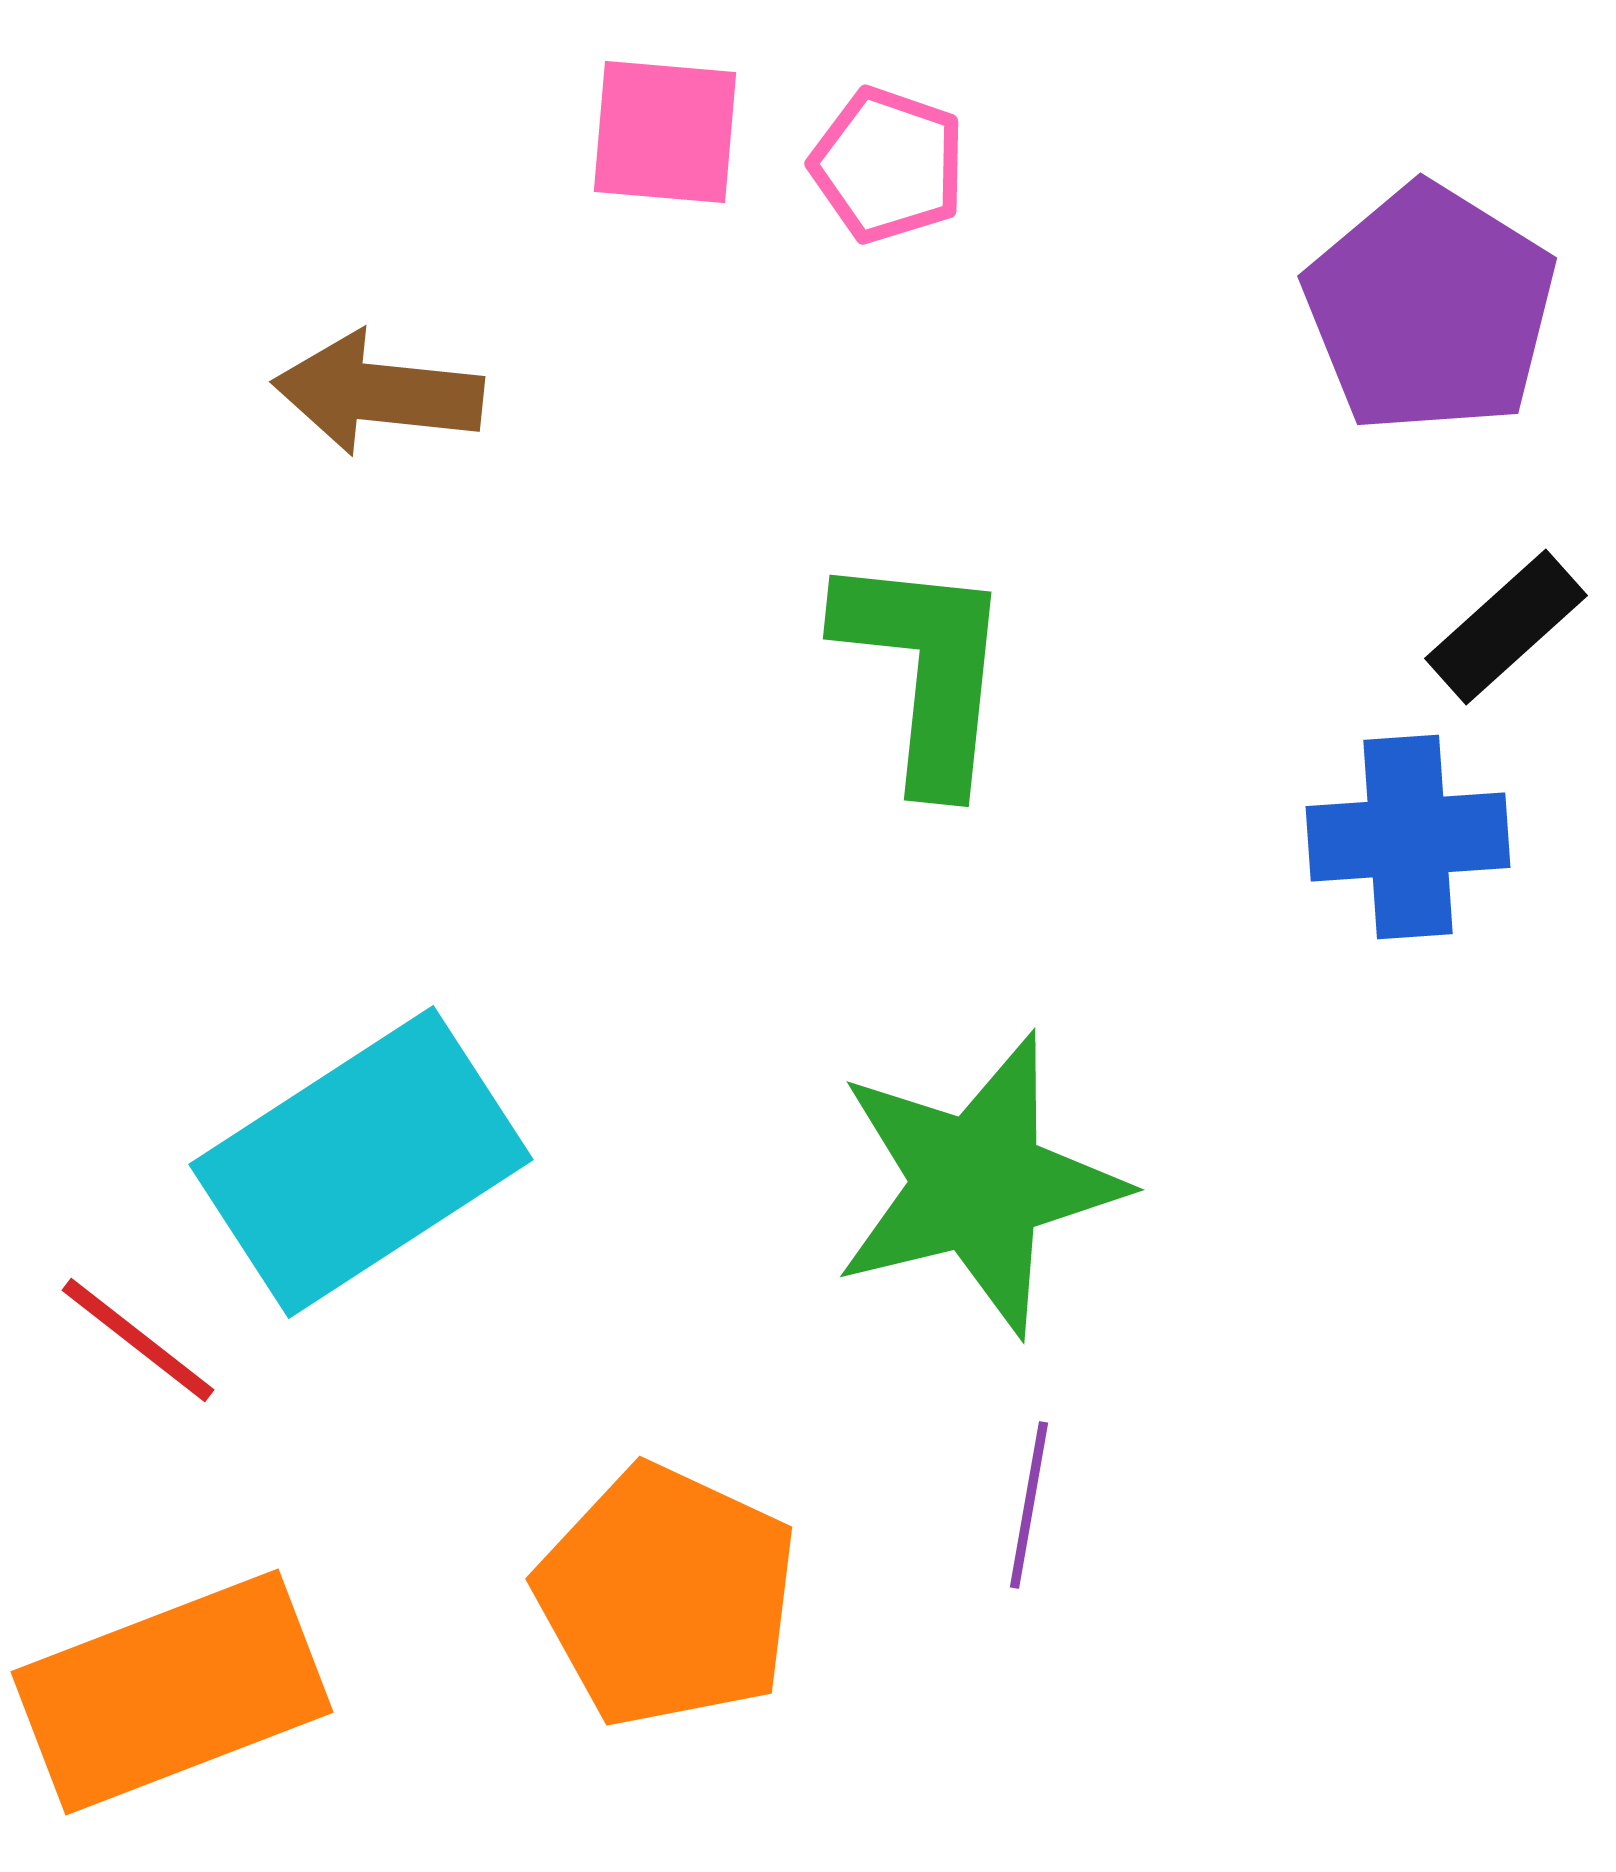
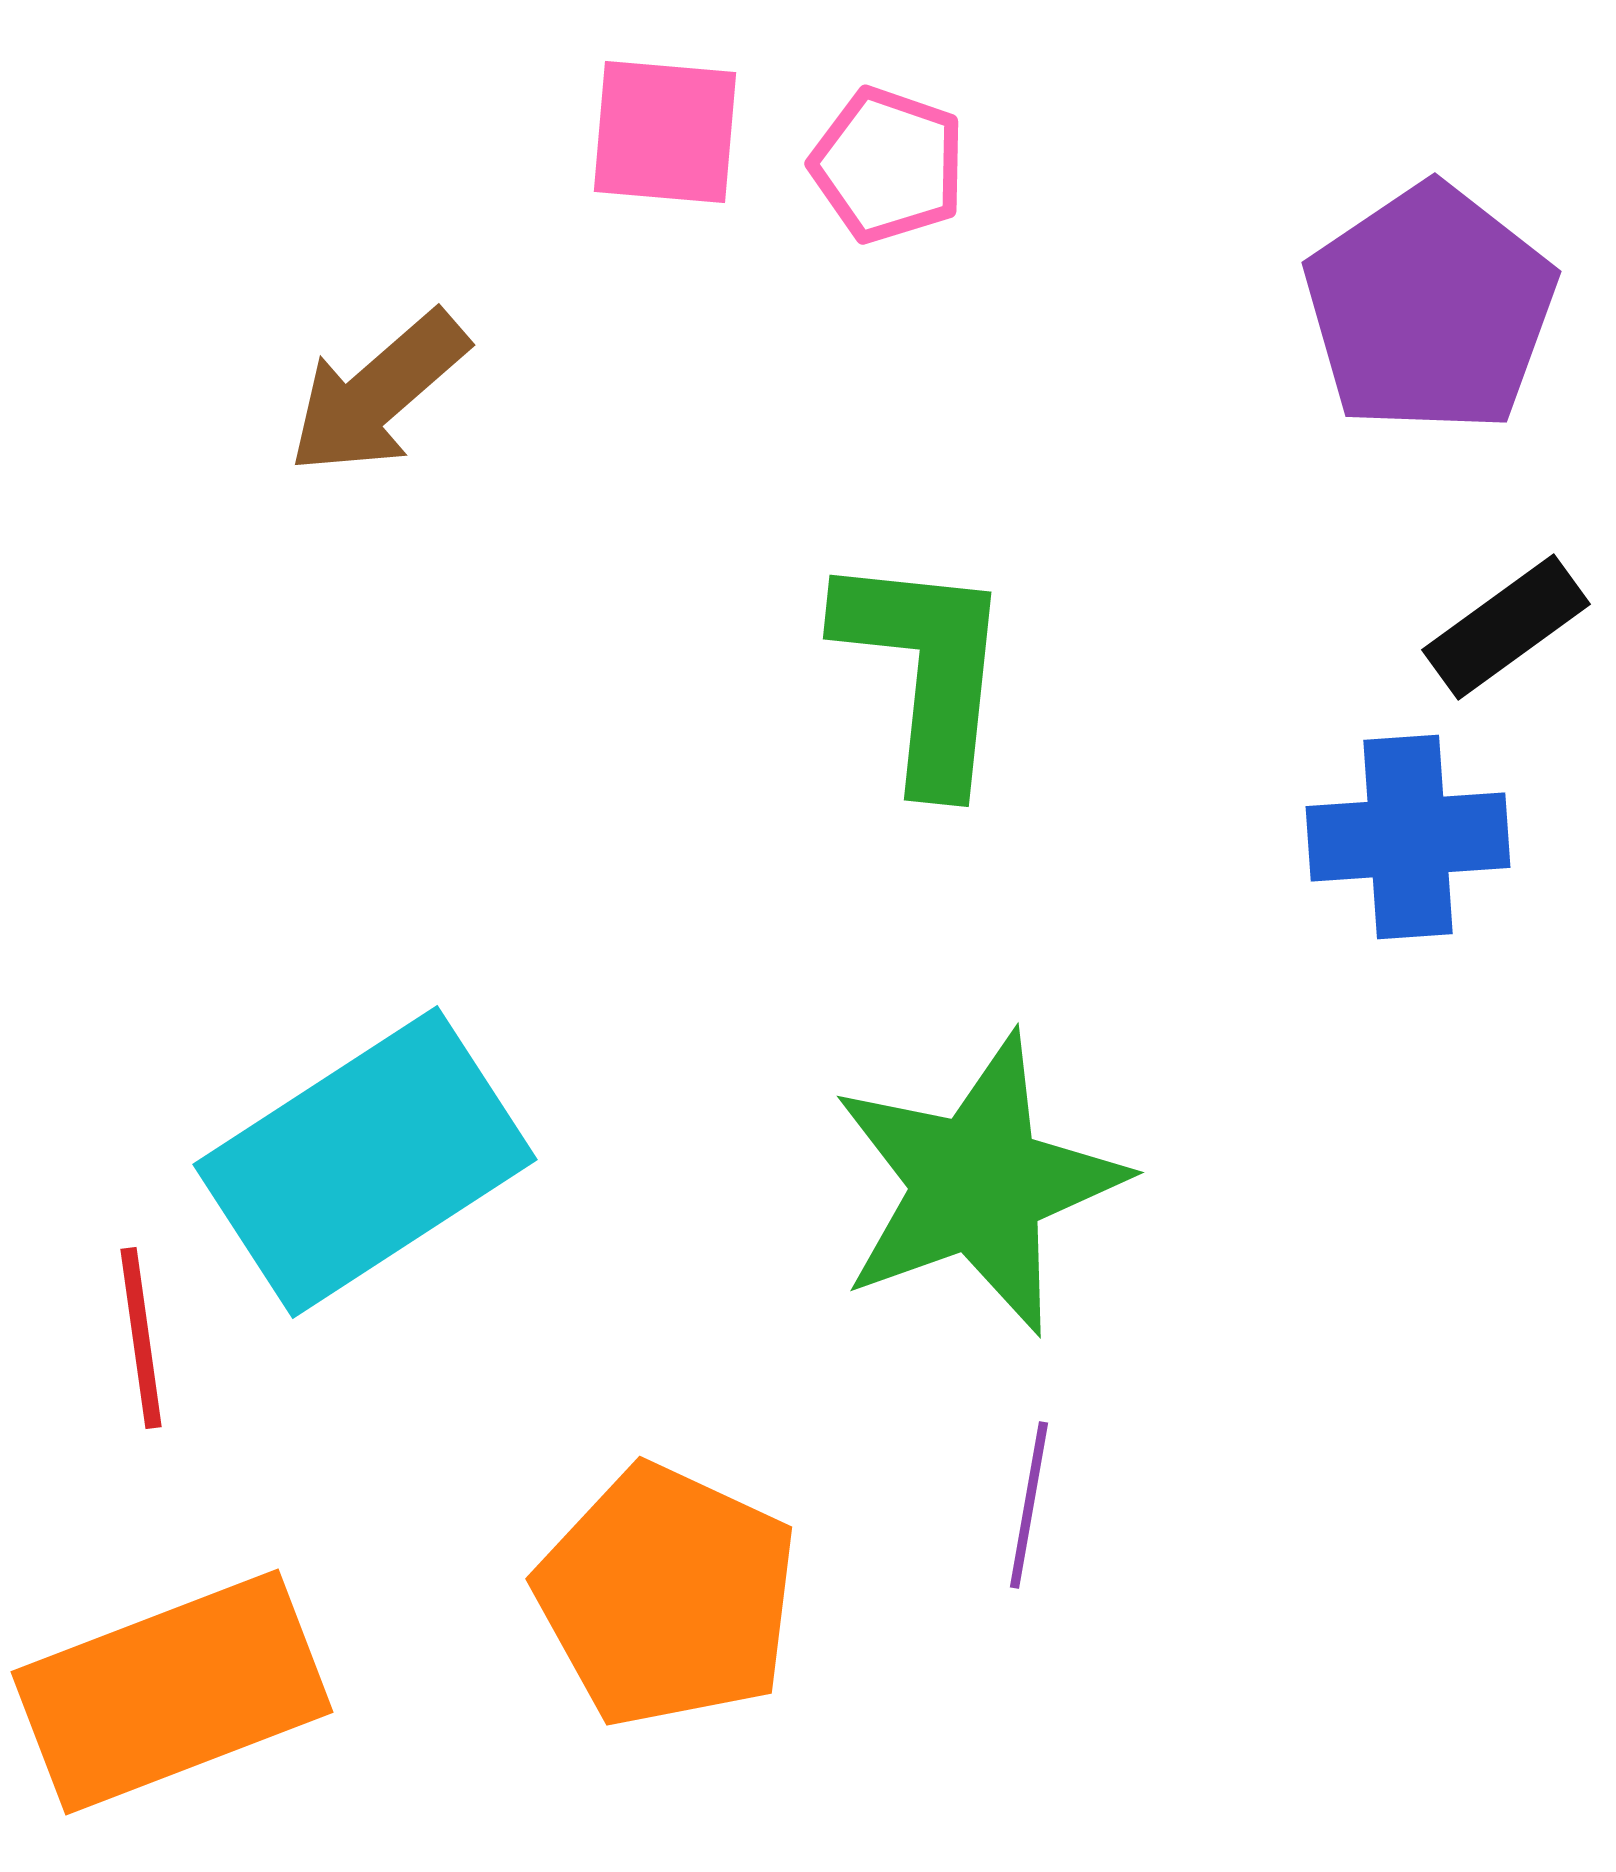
purple pentagon: rotated 6 degrees clockwise
brown arrow: rotated 47 degrees counterclockwise
black rectangle: rotated 6 degrees clockwise
cyan rectangle: moved 4 px right
green star: rotated 6 degrees counterclockwise
red line: moved 3 px right, 2 px up; rotated 44 degrees clockwise
